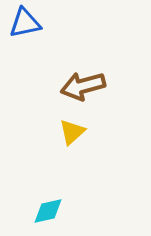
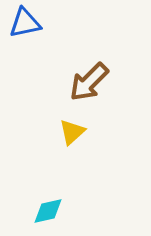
brown arrow: moved 6 px right, 4 px up; rotated 30 degrees counterclockwise
